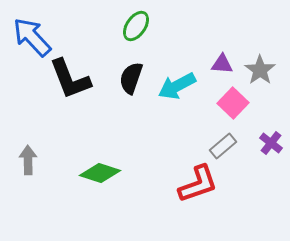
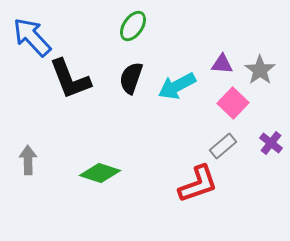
green ellipse: moved 3 px left
